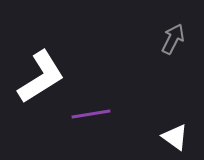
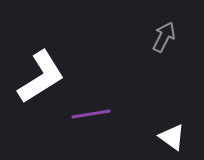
gray arrow: moved 9 px left, 2 px up
white triangle: moved 3 px left
